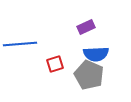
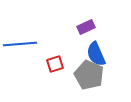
blue semicircle: rotated 70 degrees clockwise
